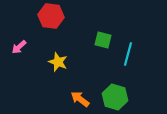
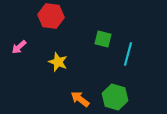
green square: moved 1 px up
